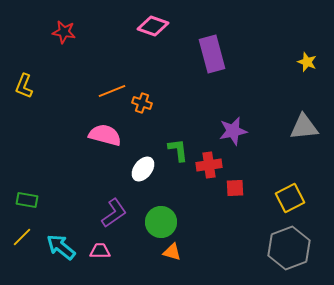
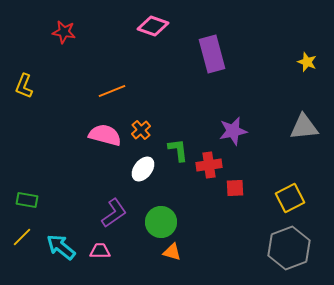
orange cross: moved 1 px left, 27 px down; rotated 30 degrees clockwise
